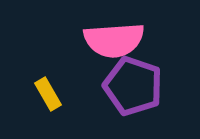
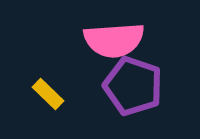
yellow rectangle: rotated 16 degrees counterclockwise
